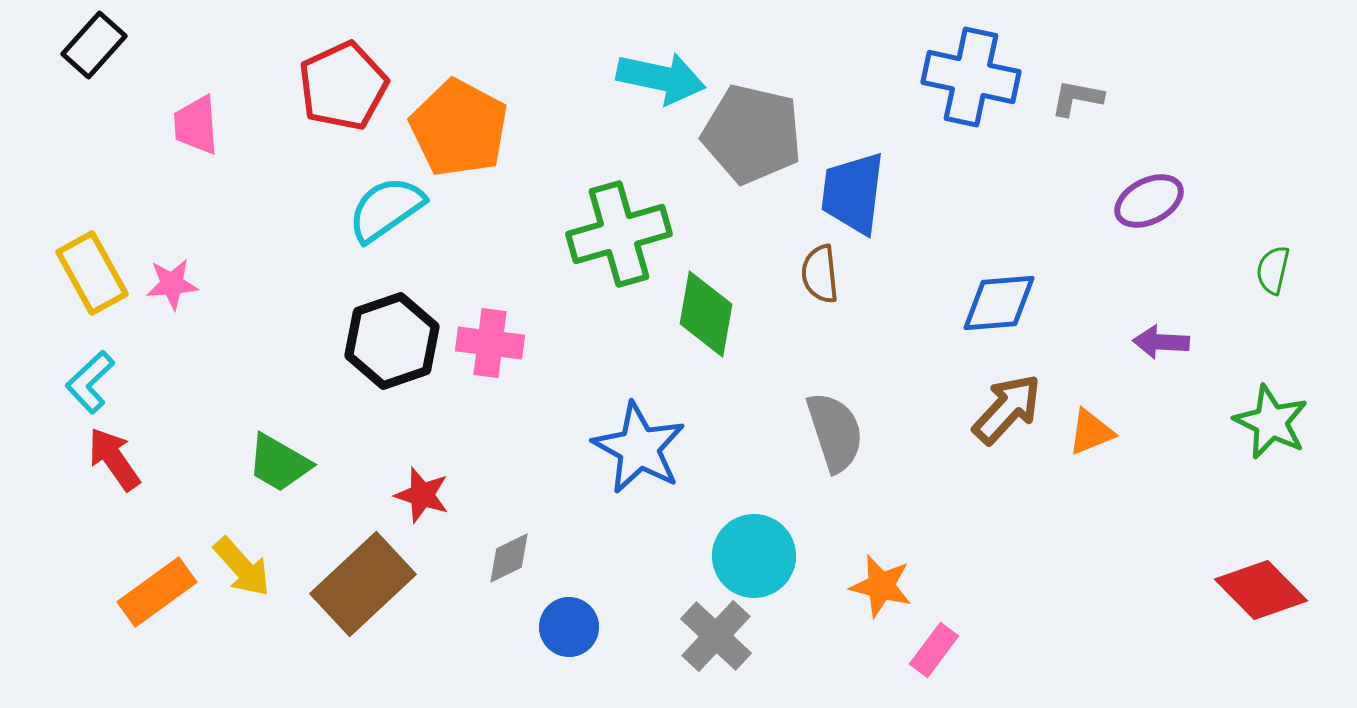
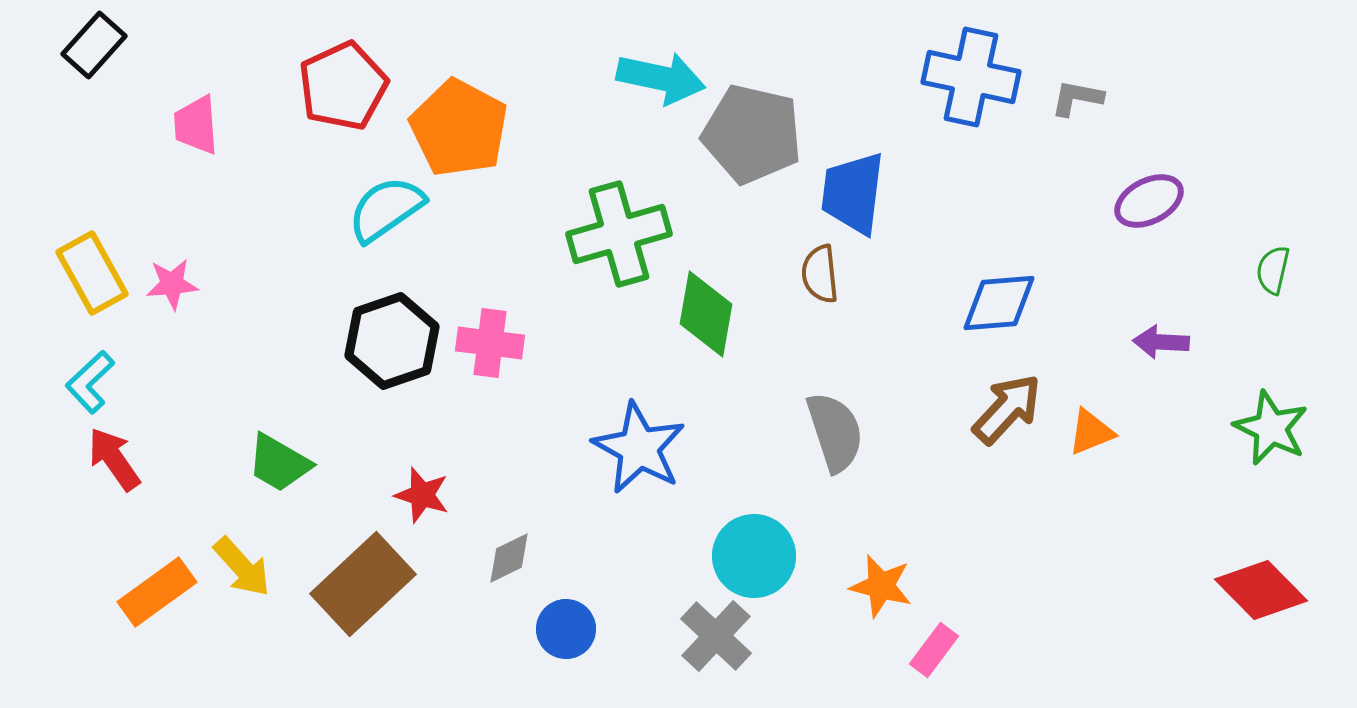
green star: moved 6 px down
blue circle: moved 3 px left, 2 px down
